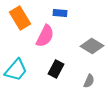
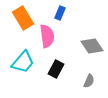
blue rectangle: rotated 72 degrees counterclockwise
orange rectangle: moved 3 px right
pink semicircle: moved 2 px right; rotated 35 degrees counterclockwise
gray diamond: rotated 25 degrees clockwise
cyan trapezoid: moved 7 px right, 8 px up
